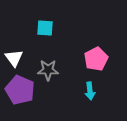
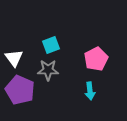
cyan square: moved 6 px right, 17 px down; rotated 24 degrees counterclockwise
